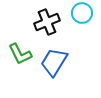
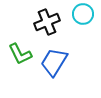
cyan circle: moved 1 px right, 1 px down
